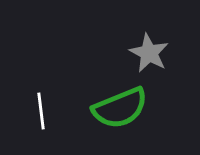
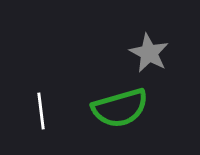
green semicircle: rotated 6 degrees clockwise
